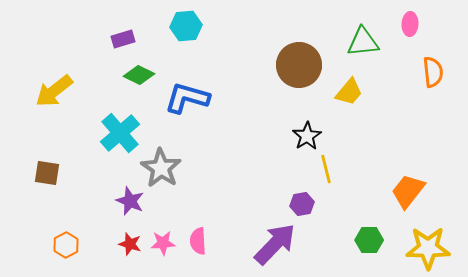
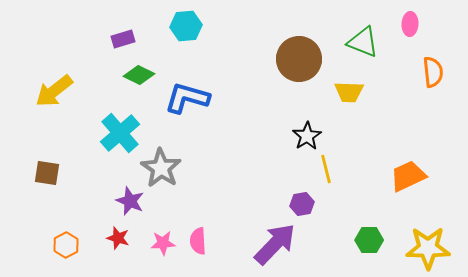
green triangle: rotated 28 degrees clockwise
brown circle: moved 6 px up
yellow trapezoid: rotated 52 degrees clockwise
orange trapezoid: moved 15 px up; rotated 27 degrees clockwise
red star: moved 12 px left, 6 px up
